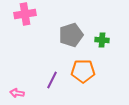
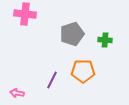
pink cross: rotated 15 degrees clockwise
gray pentagon: moved 1 px right, 1 px up
green cross: moved 3 px right
